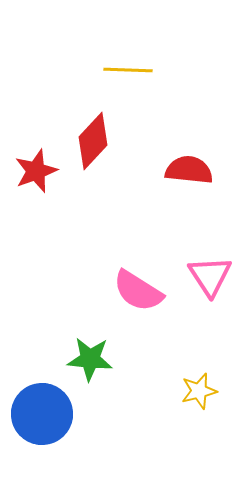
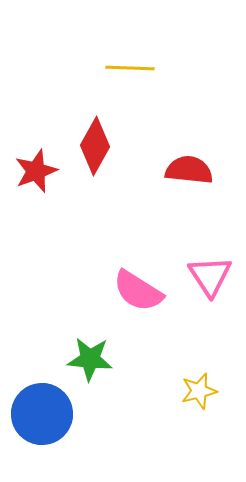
yellow line: moved 2 px right, 2 px up
red diamond: moved 2 px right, 5 px down; rotated 14 degrees counterclockwise
